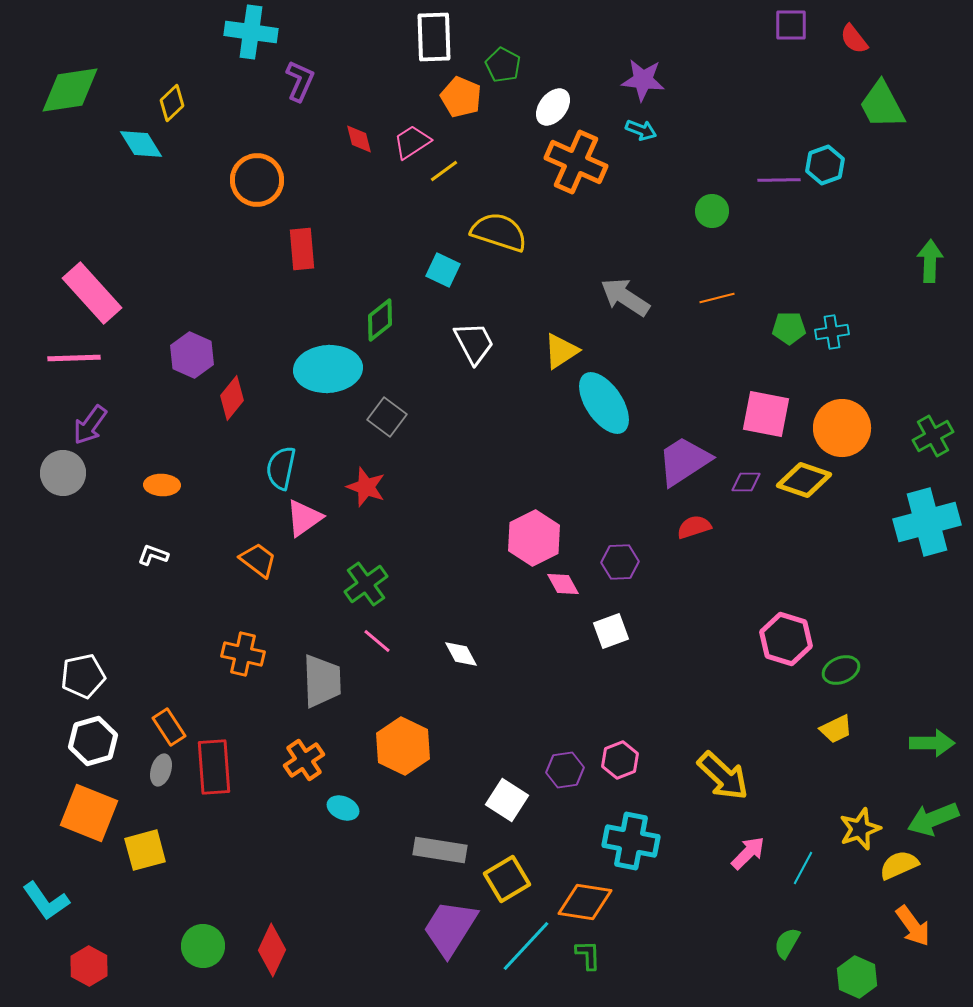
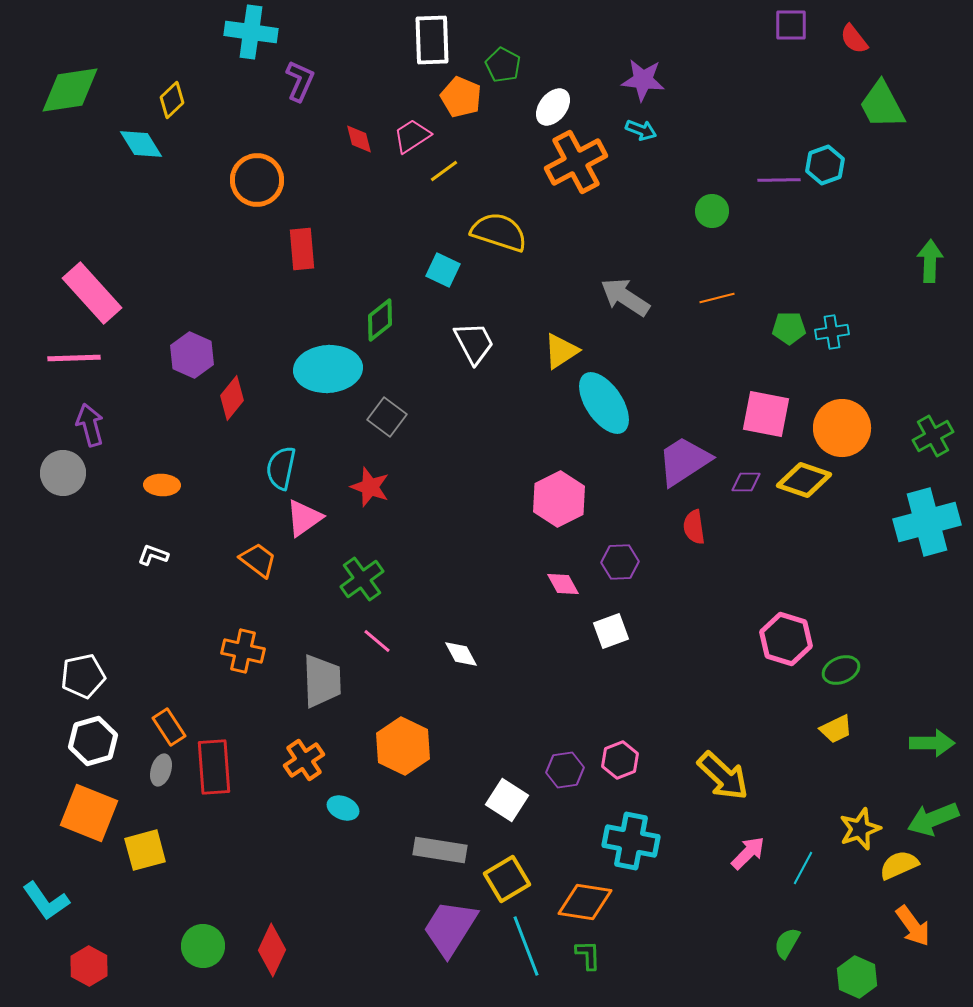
white rectangle at (434, 37): moved 2 px left, 3 px down
yellow diamond at (172, 103): moved 3 px up
pink trapezoid at (412, 142): moved 6 px up
orange cross at (576, 162): rotated 38 degrees clockwise
purple arrow at (90, 425): rotated 129 degrees clockwise
red star at (366, 487): moved 4 px right
red semicircle at (694, 527): rotated 80 degrees counterclockwise
pink hexagon at (534, 538): moved 25 px right, 39 px up
green cross at (366, 584): moved 4 px left, 5 px up
orange cross at (243, 654): moved 3 px up
cyan line at (526, 946): rotated 64 degrees counterclockwise
